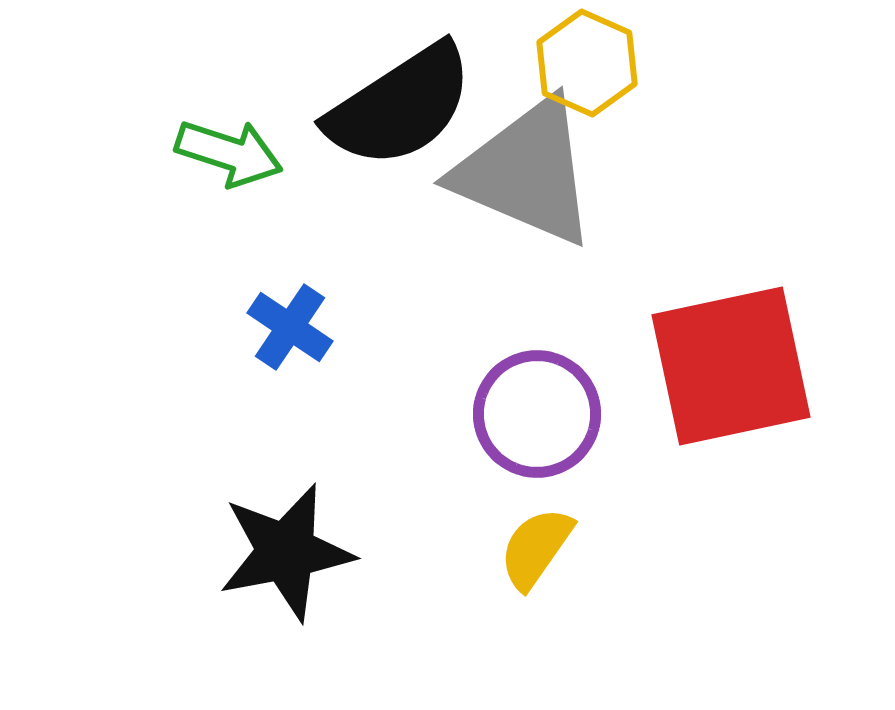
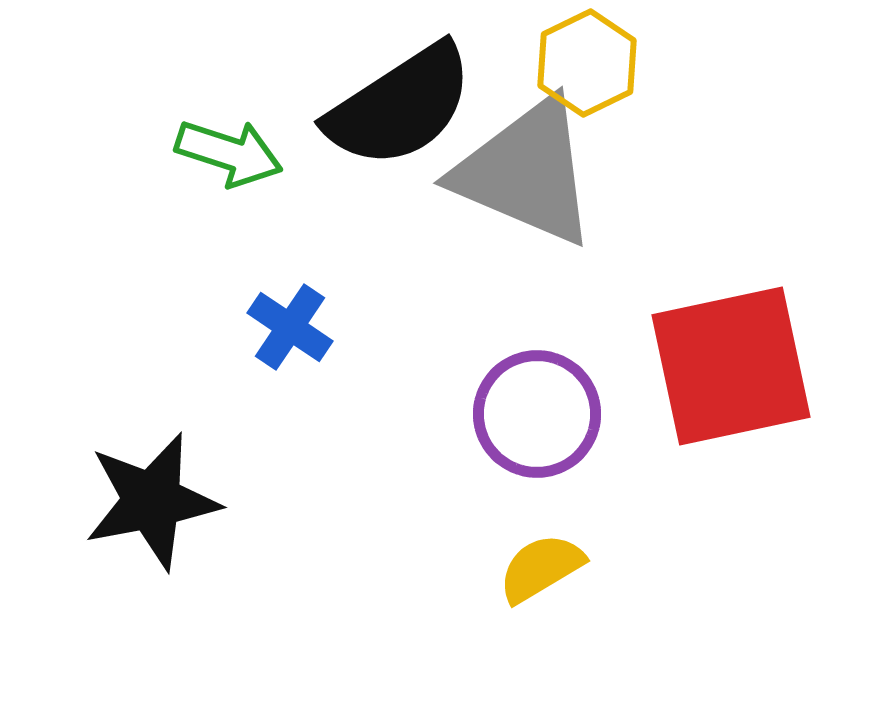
yellow hexagon: rotated 10 degrees clockwise
yellow semicircle: moved 5 px right, 20 px down; rotated 24 degrees clockwise
black star: moved 134 px left, 51 px up
